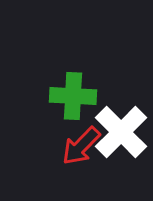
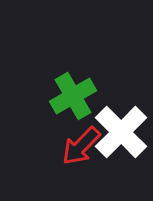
green cross: rotated 33 degrees counterclockwise
